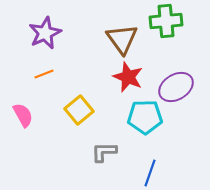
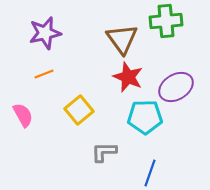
purple star: rotated 12 degrees clockwise
